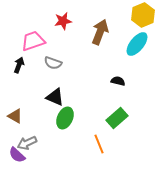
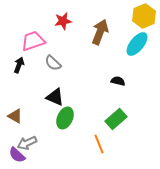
yellow hexagon: moved 1 px right, 1 px down
gray semicircle: rotated 24 degrees clockwise
green rectangle: moved 1 px left, 1 px down
